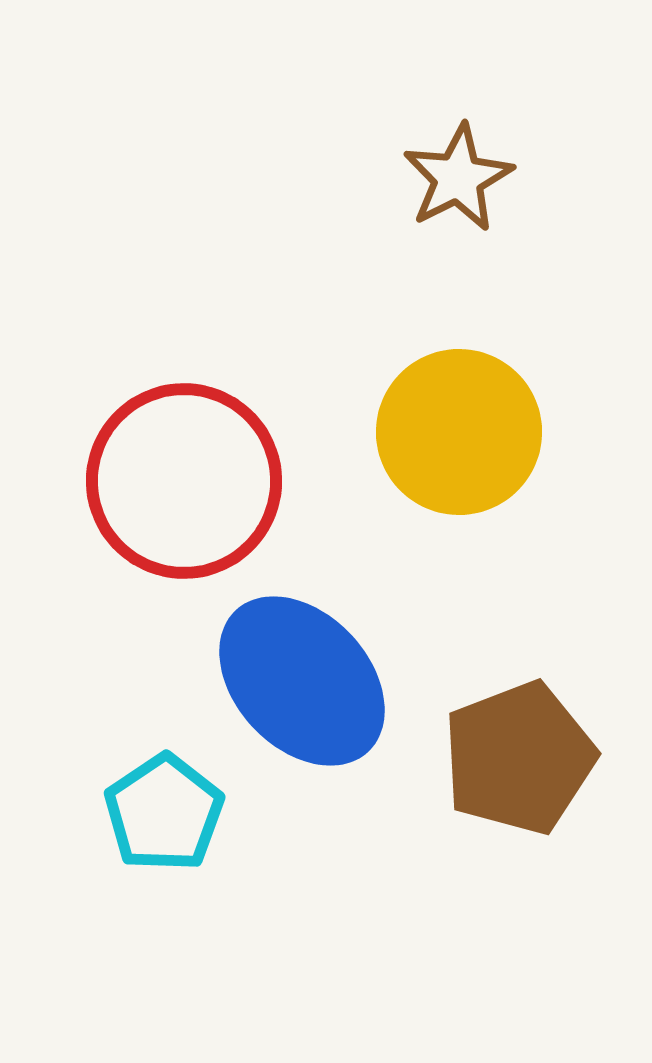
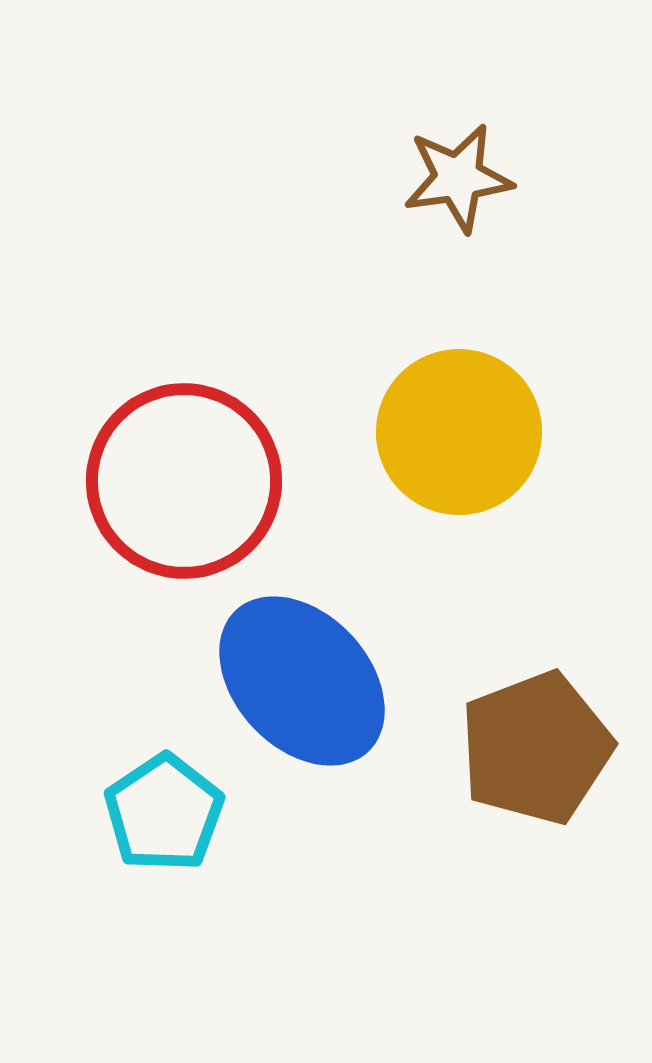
brown star: rotated 19 degrees clockwise
brown pentagon: moved 17 px right, 10 px up
